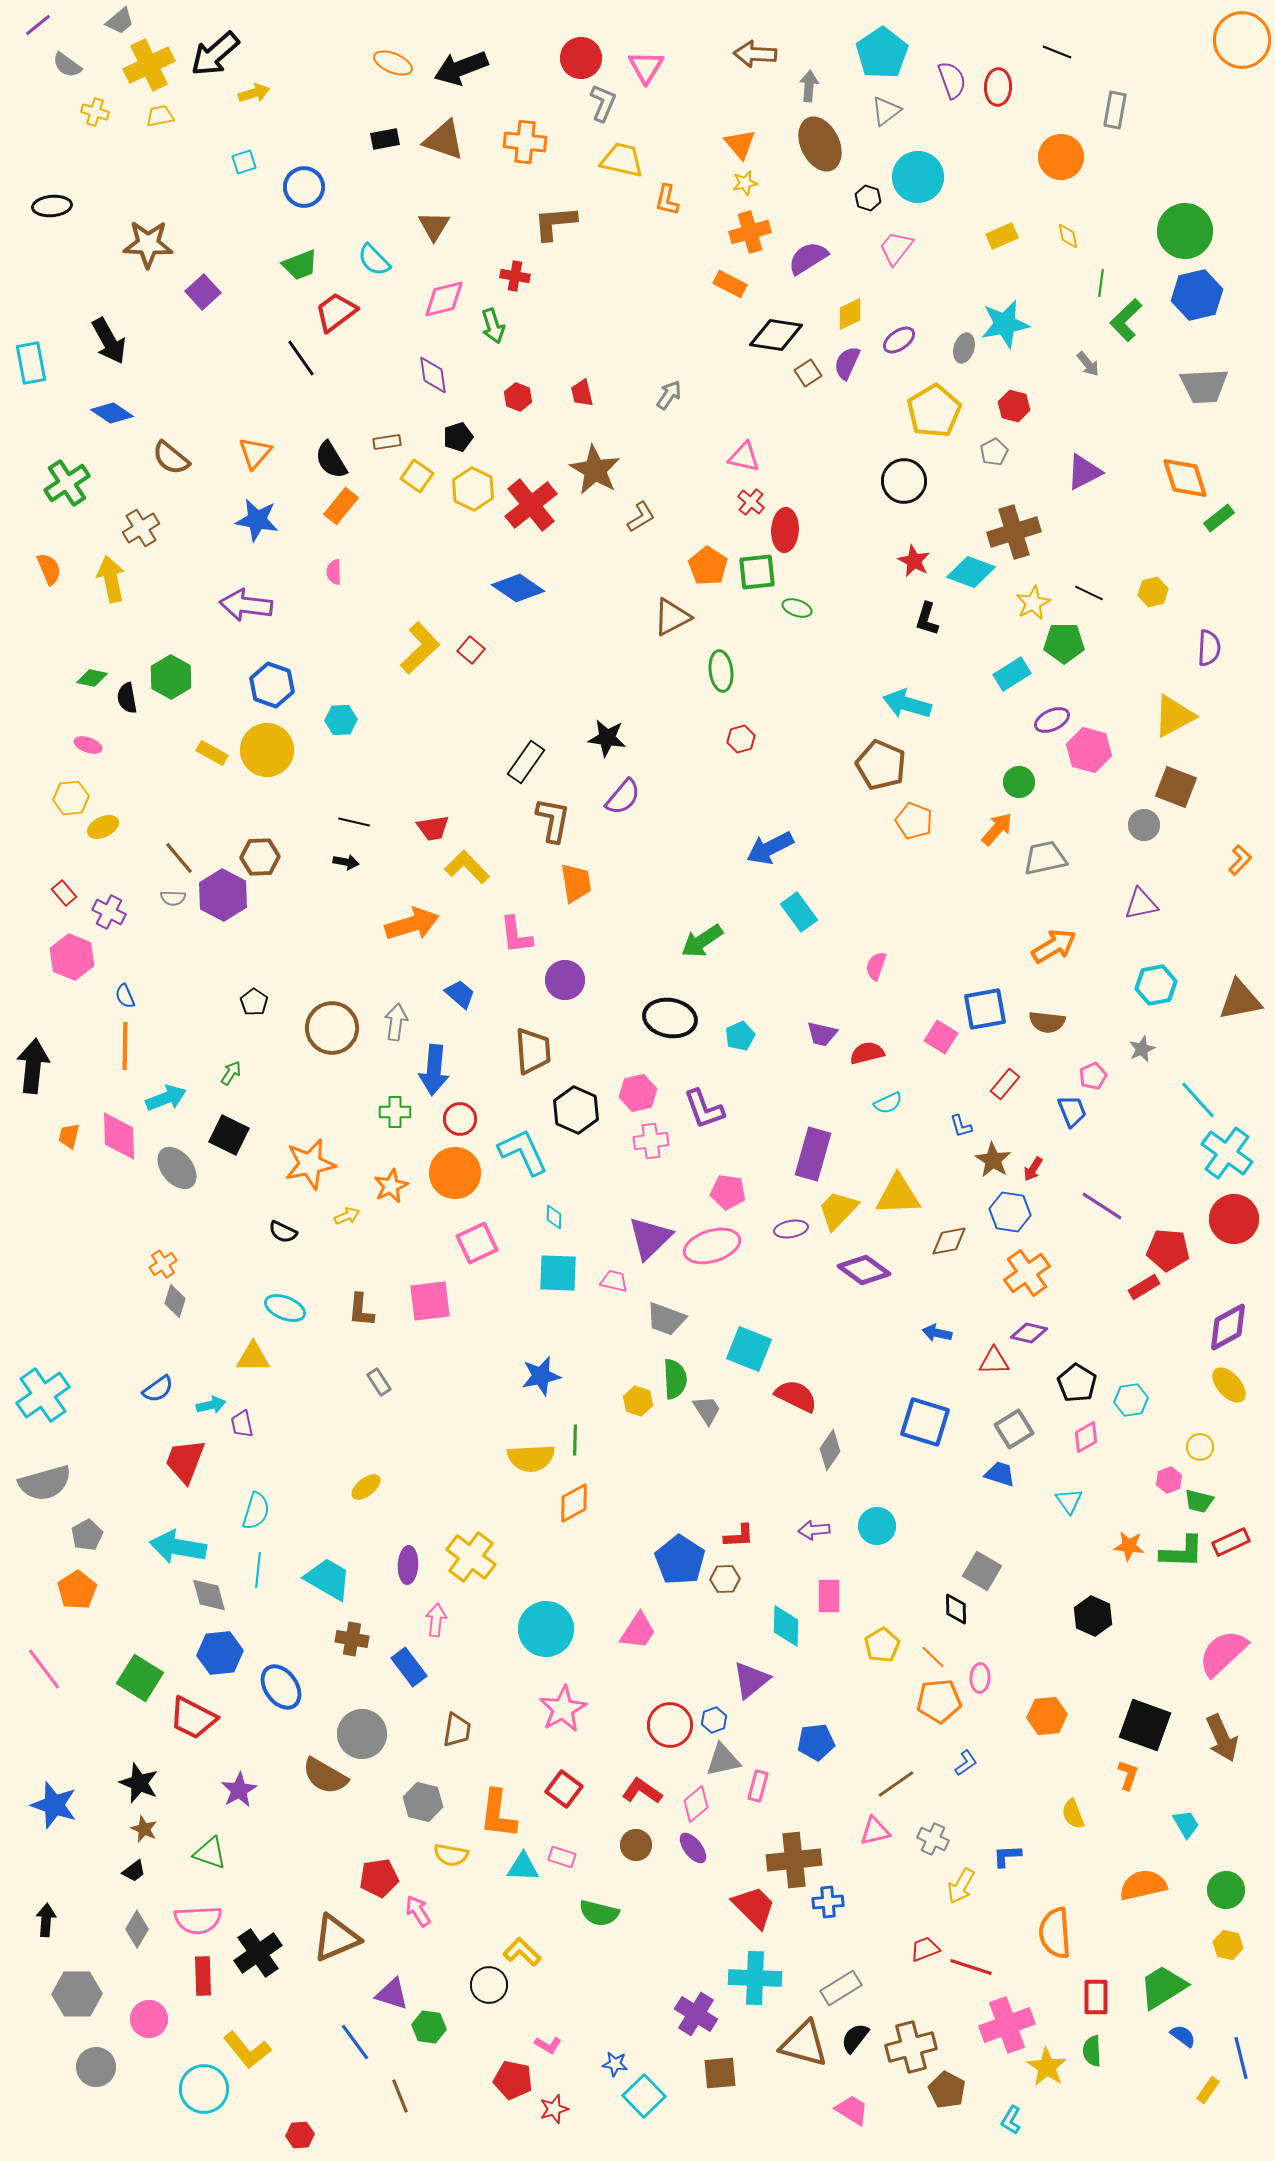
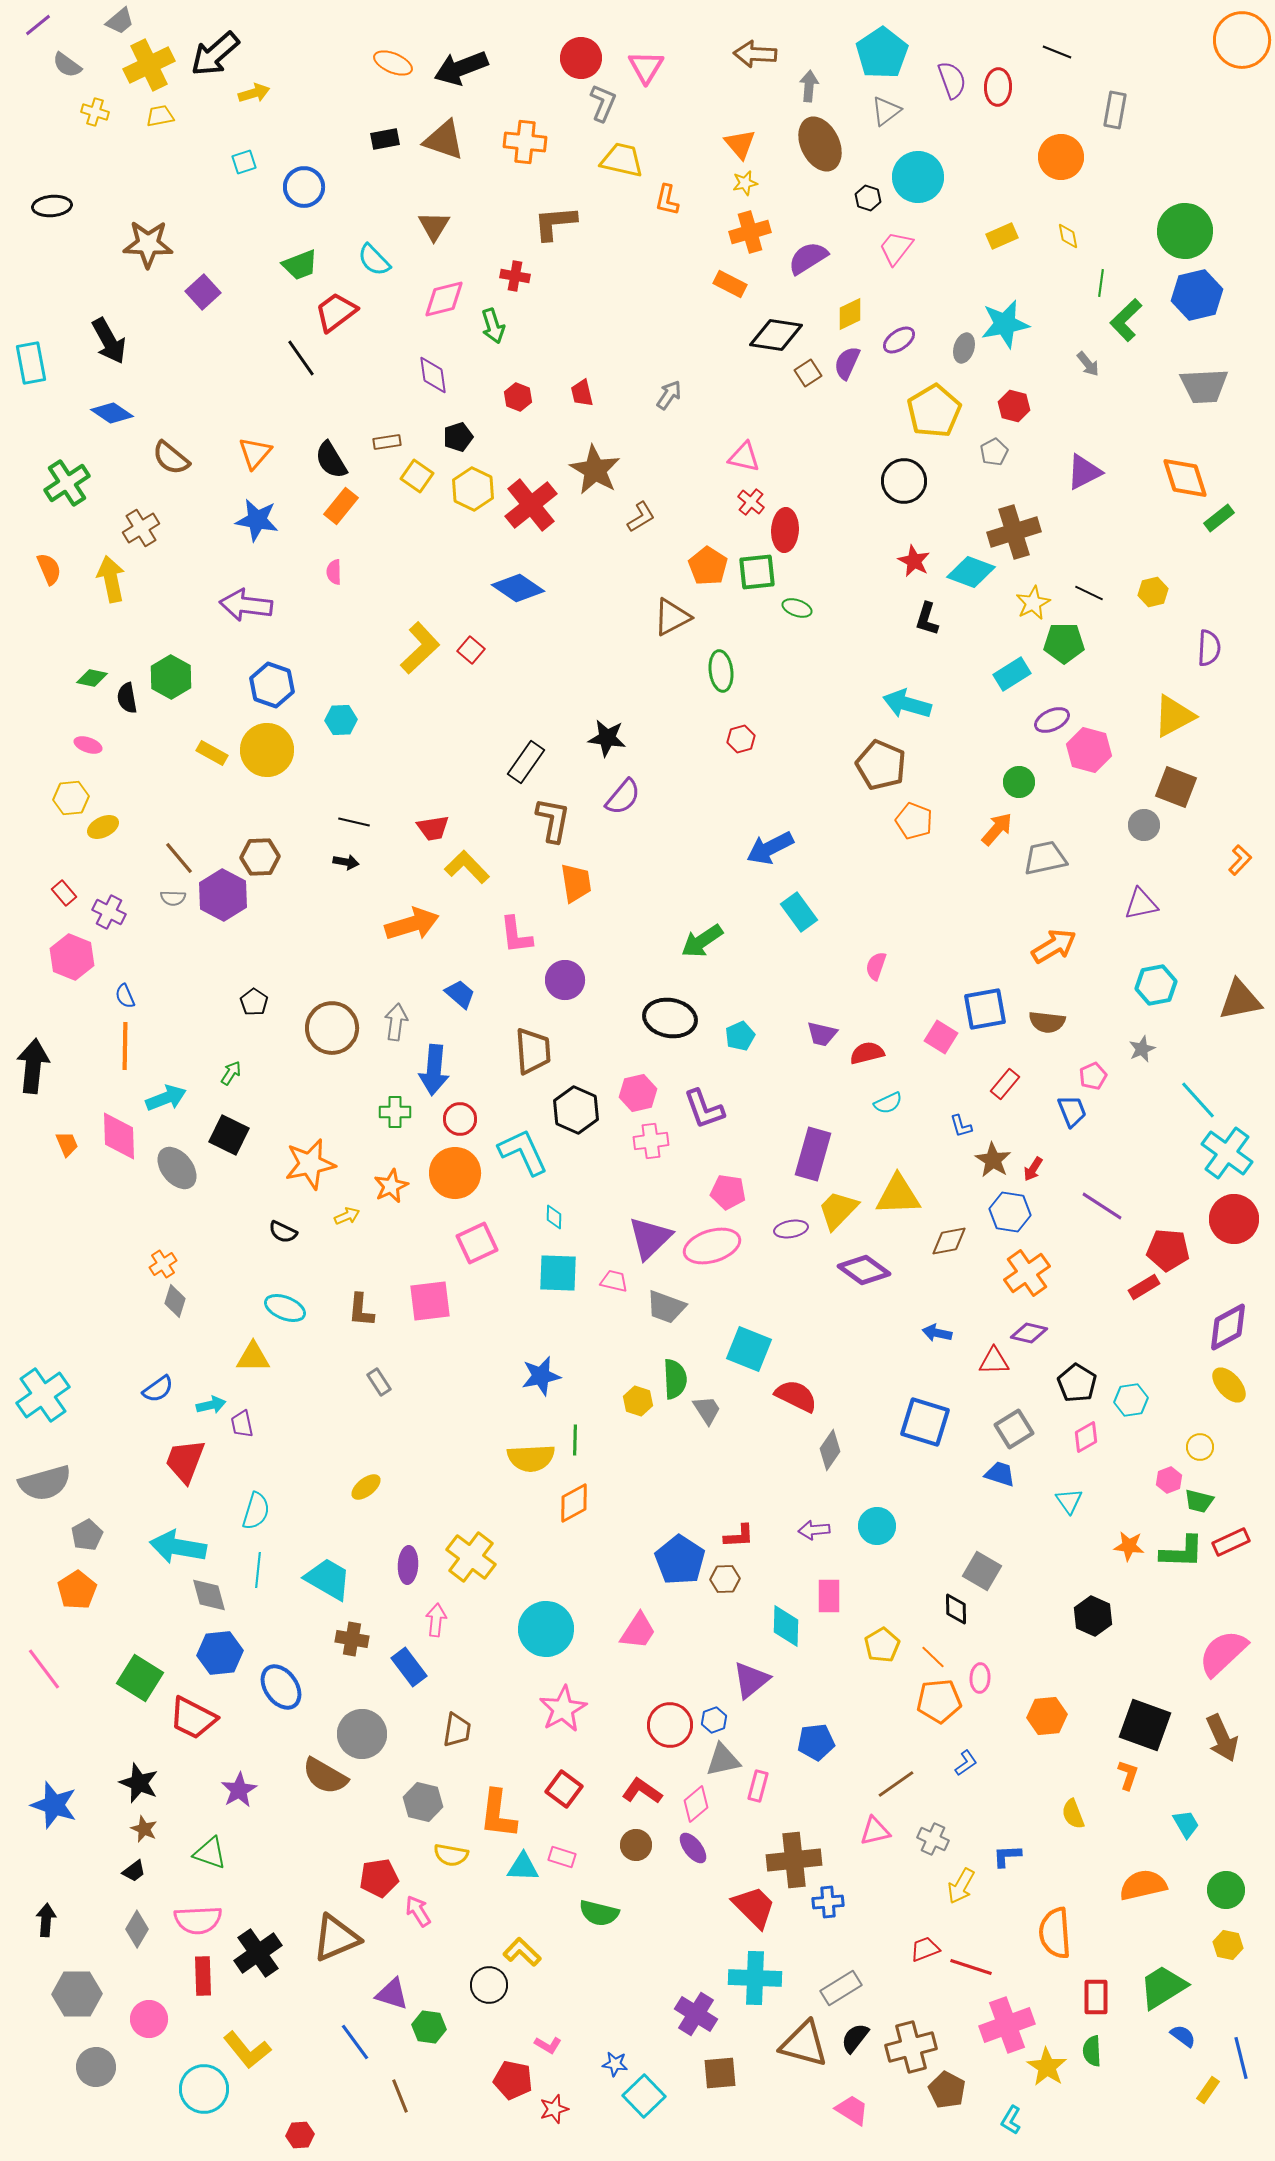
orange trapezoid at (69, 1136): moved 2 px left, 8 px down; rotated 144 degrees clockwise
gray trapezoid at (666, 1319): moved 12 px up
